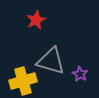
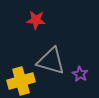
red star: rotated 30 degrees clockwise
yellow cross: moved 2 px left
